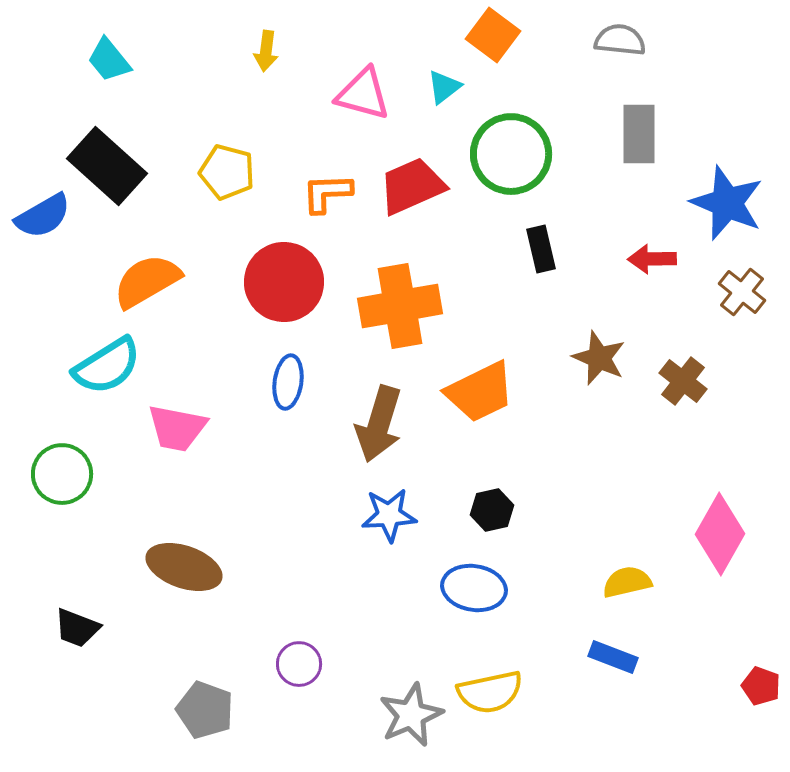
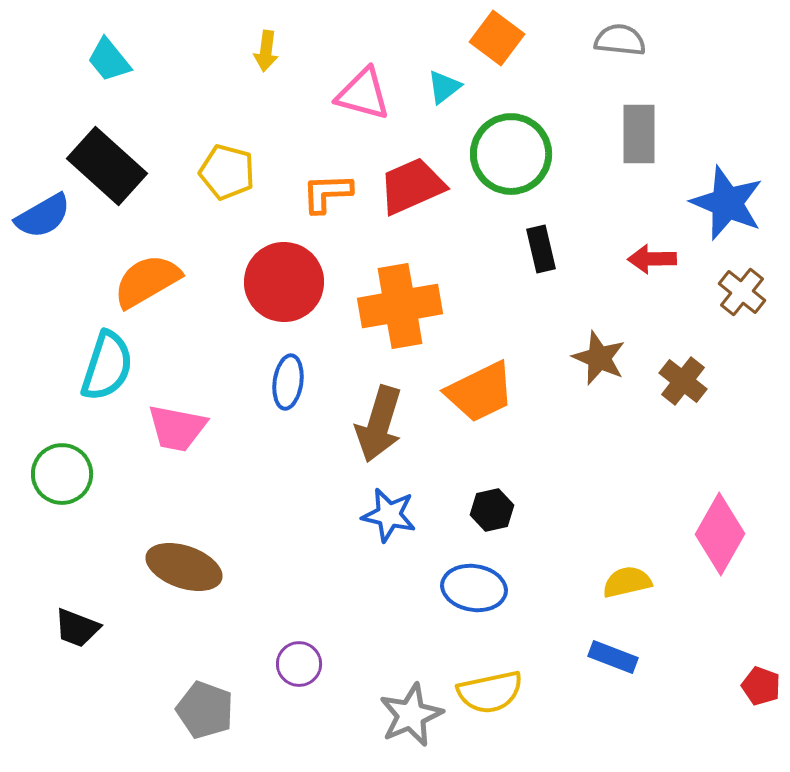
orange square at (493, 35): moved 4 px right, 3 px down
cyan semicircle at (107, 366): rotated 40 degrees counterclockwise
blue star at (389, 515): rotated 16 degrees clockwise
